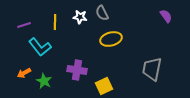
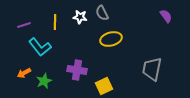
green star: rotated 21 degrees clockwise
